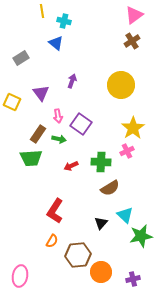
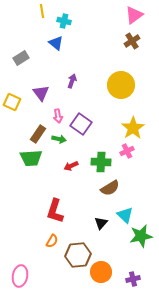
red L-shape: rotated 15 degrees counterclockwise
